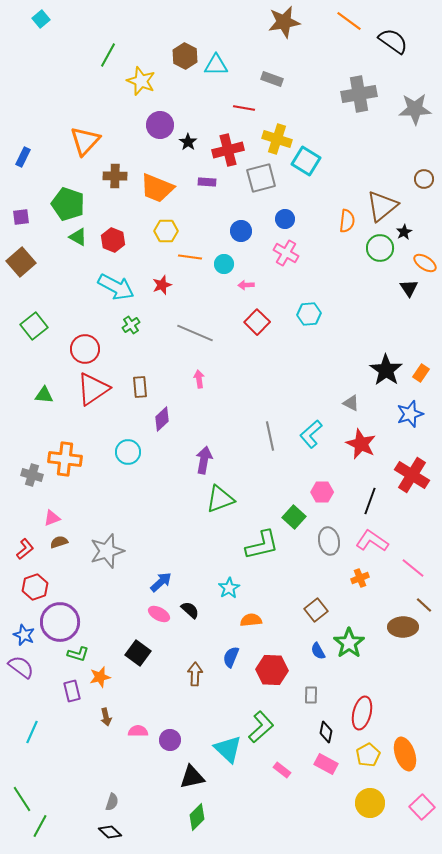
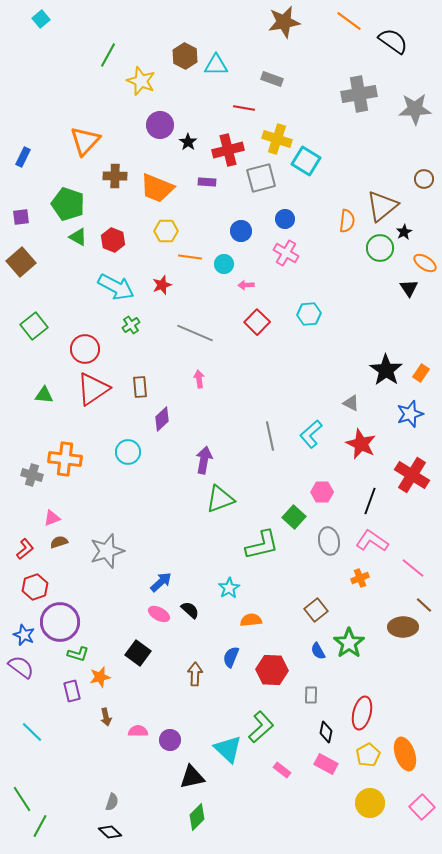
cyan line at (32, 732): rotated 70 degrees counterclockwise
